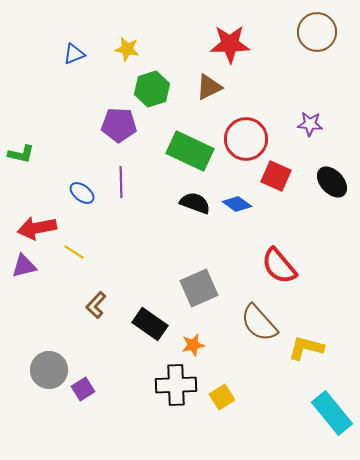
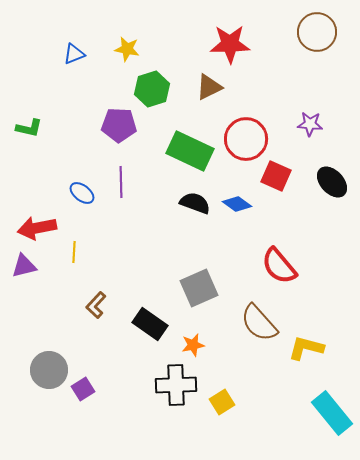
green L-shape: moved 8 px right, 26 px up
yellow line: rotated 60 degrees clockwise
yellow square: moved 5 px down
